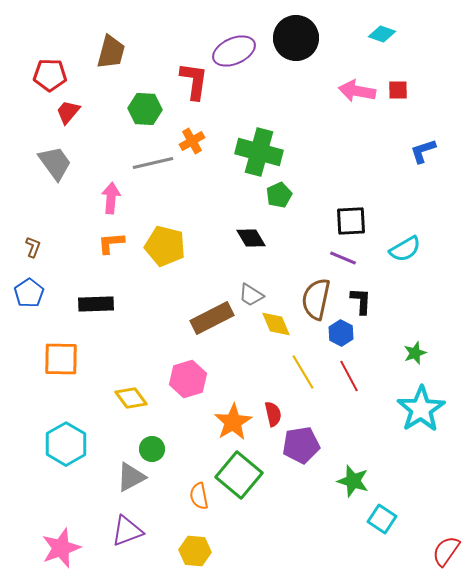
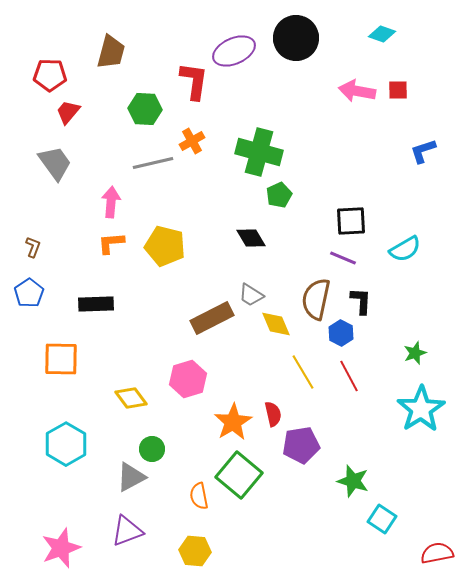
pink arrow at (111, 198): moved 4 px down
red semicircle at (446, 551): moved 9 px left, 2 px down; rotated 44 degrees clockwise
